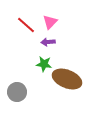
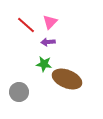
gray circle: moved 2 px right
